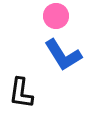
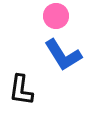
black L-shape: moved 3 px up
